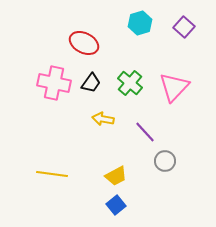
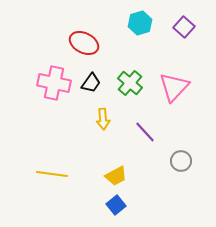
yellow arrow: rotated 105 degrees counterclockwise
gray circle: moved 16 px right
